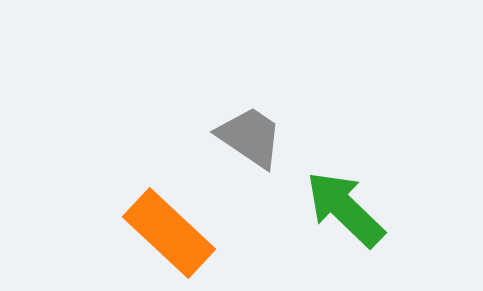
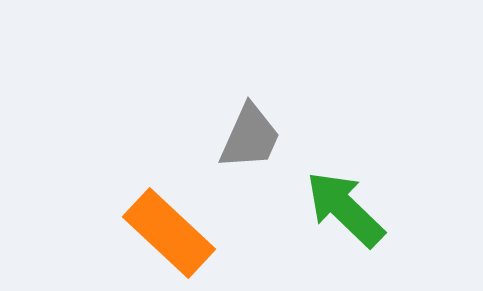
gray trapezoid: rotated 80 degrees clockwise
